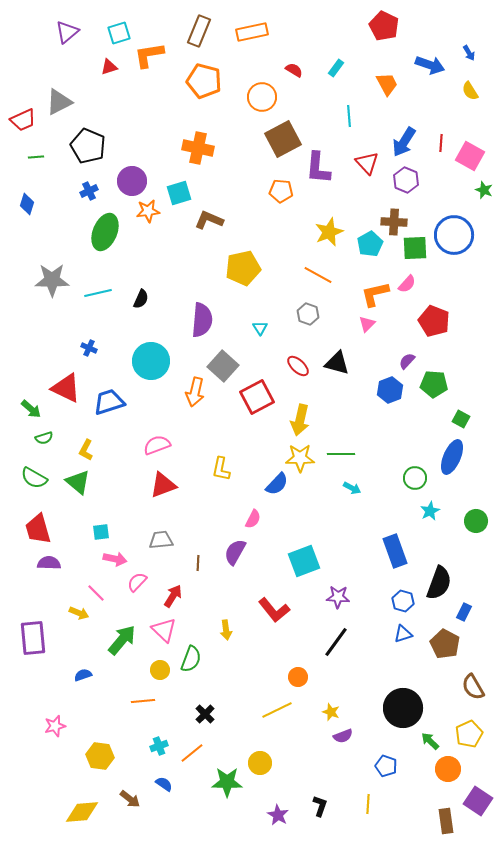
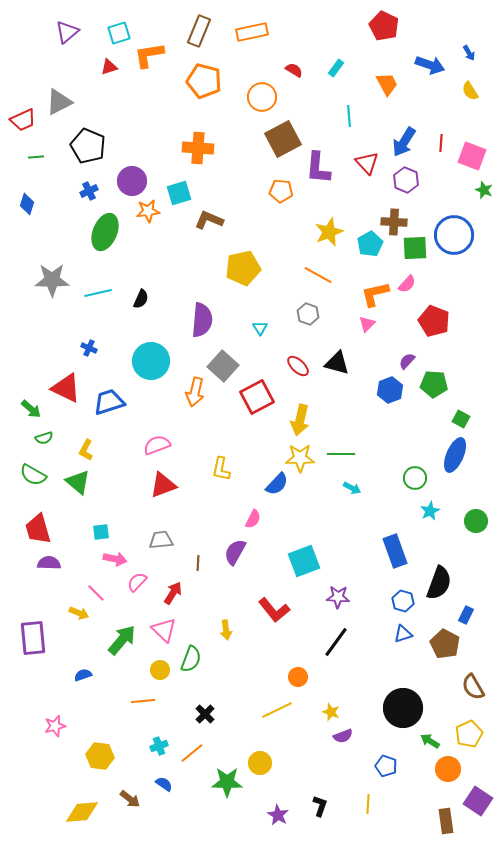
orange cross at (198, 148): rotated 8 degrees counterclockwise
pink square at (470, 156): moved 2 px right; rotated 8 degrees counterclockwise
blue ellipse at (452, 457): moved 3 px right, 2 px up
green semicircle at (34, 478): moved 1 px left, 3 px up
red arrow at (173, 596): moved 3 px up
blue rectangle at (464, 612): moved 2 px right, 3 px down
green arrow at (430, 741): rotated 12 degrees counterclockwise
